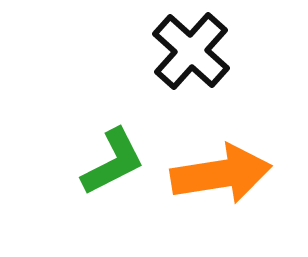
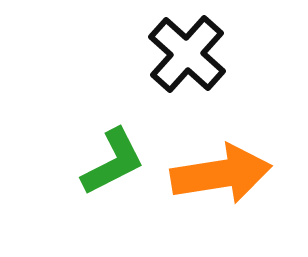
black cross: moved 4 px left, 3 px down
